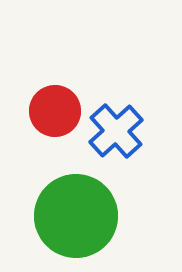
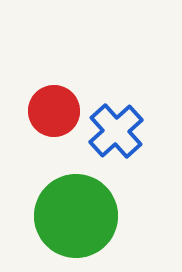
red circle: moved 1 px left
